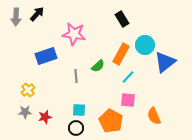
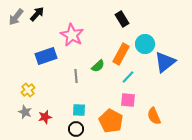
gray arrow: rotated 36 degrees clockwise
pink star: moved 2 px left, 1 px down; rotated 20 degrees clockwise
cyan circle: moved 1 px up
gray star: rotated 24 degrees clockwise
black circle: moved 1 px down
